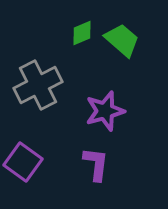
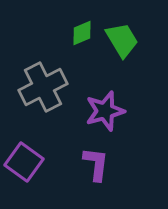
green trapezoid: rotated 18 degrees clockwise
gray cross: moved 5 px right, 2 px down
purple square: moved 1 px right
